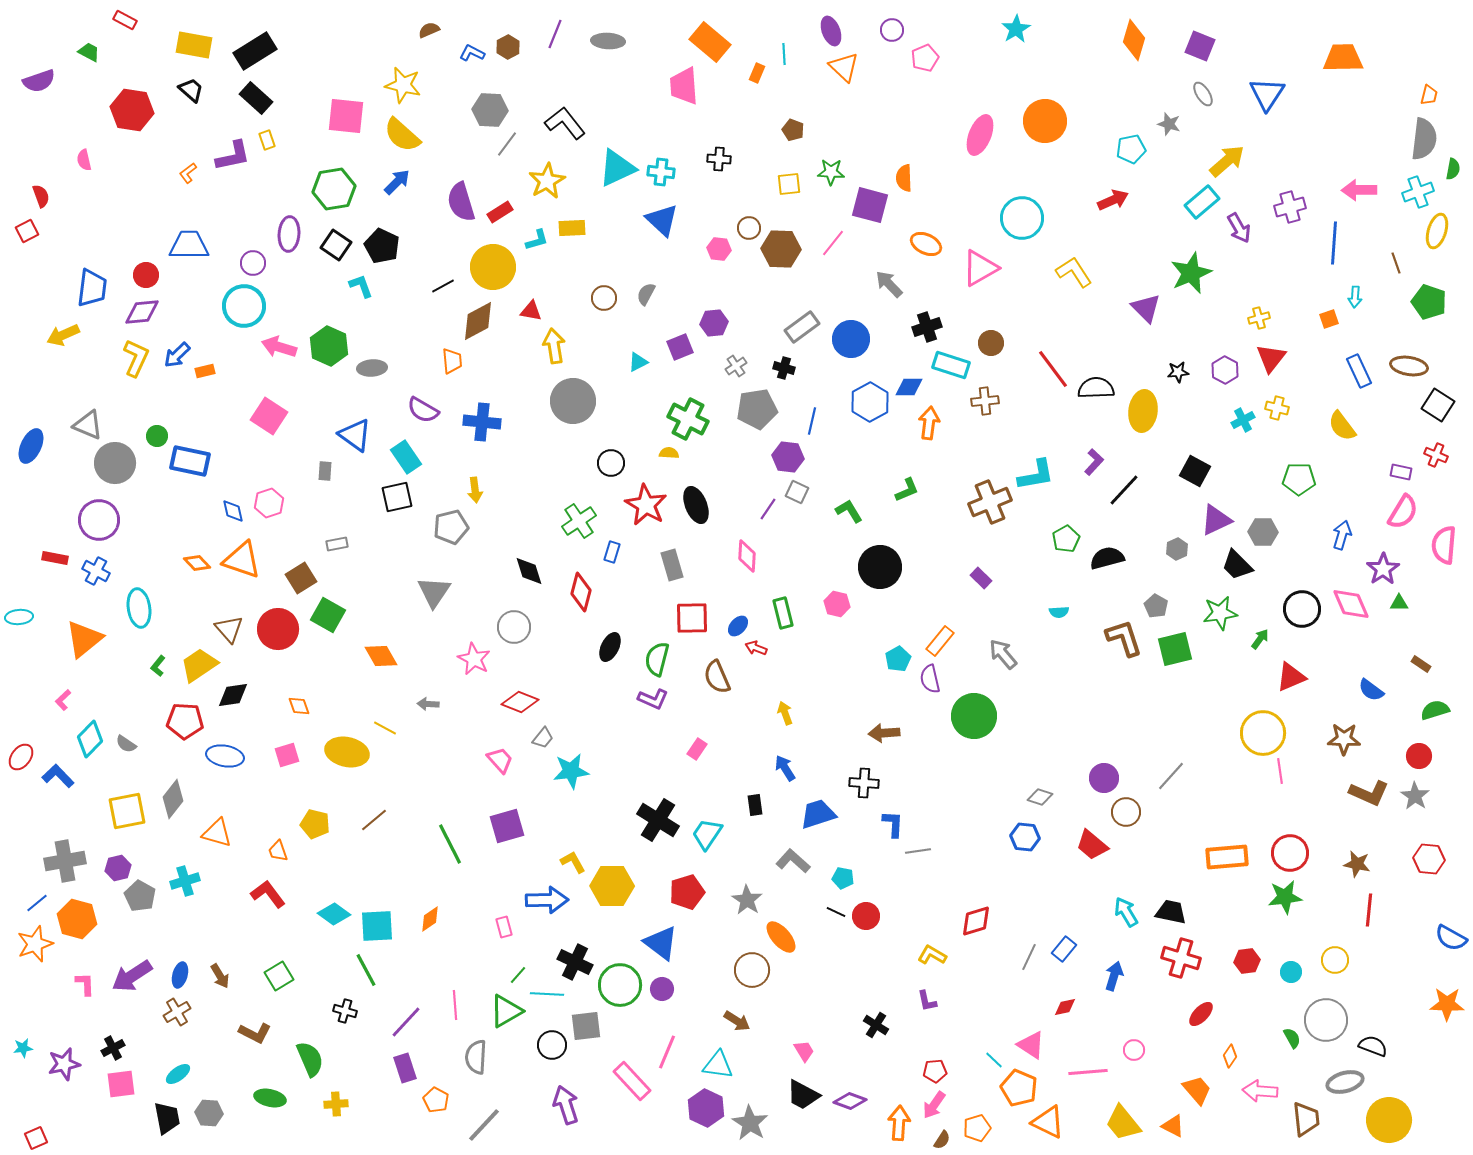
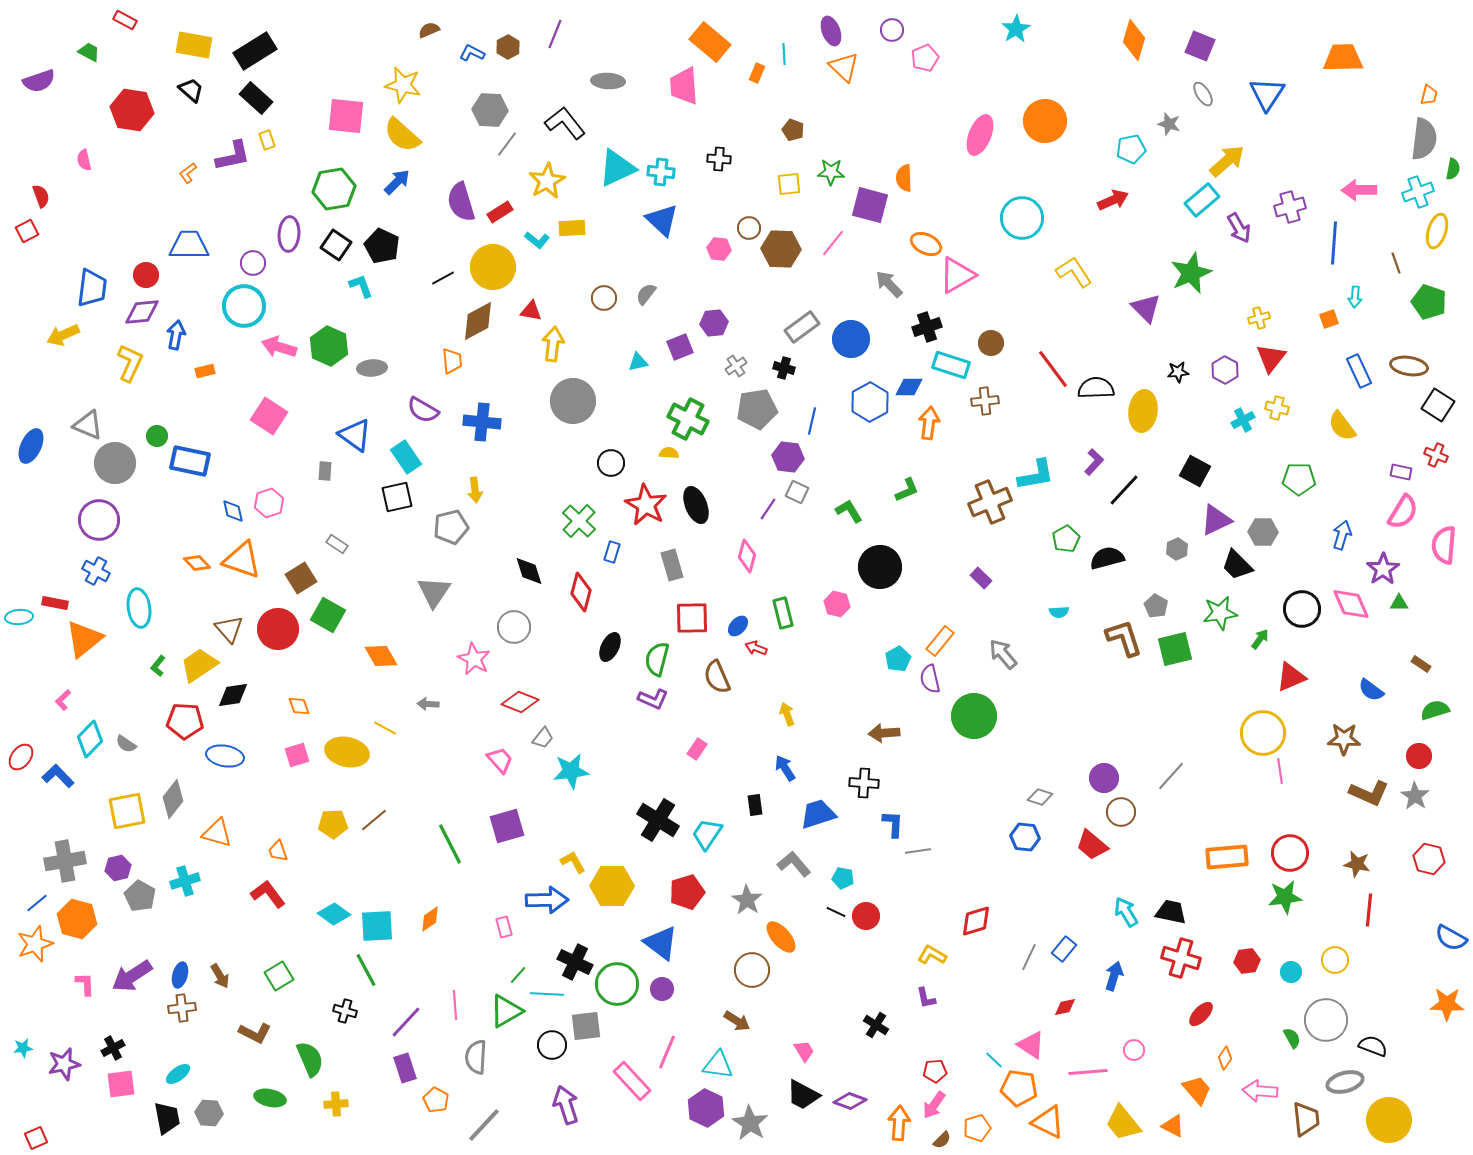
gray ellipse at (608, 41): moved 40 px down
cyan rectangle at (1202, 202): moved 2 px up
cyan L-shape at (537, 240): rotated 55 degrees clockwise
pink triangle at (980, 268): moved 23 px left, 7 px down
black line at (443, 286): moved 8 px up
gray semicircle at (646, 294): rotated 10 degrees clockwise
yellow arrow at (554, 346): moved 1 px left, 2 px up; rotated 16 degrees clockwise
blue arrow at (177, 355): moved 1 px left, 20 px up; rotated 144 degrees clockwise
yellow L-shape at (136, 358): moved 6 px left, 5 px down
cyan triangle at (638, 362): rotated 15 degrees clockwise
green cross at (579, 521): rotated 12 degrees counterclockwise
gray rectangle at (337, 544): rotated 45 degrees clockwise
pink diamond at (747, 556): rotated 12 degrees clockwise
red rectangle at (55, 558): moved 45 px down
yellow arrow at (785, 713): moved 2 px right, 1 px down
pink square at (287, 755): moved 10 px right
brown circle at (1126, 812): moved 5 px left
yellow pentagon at (315, 824): moved 18 px right; rotated 16 degrees counterclockwise
red hexagon at (1429, 859): rotated 8 degrees clockwise
gray L-shape at (793, 861): moved 1 px right, 3 px down; rotated 8 degrees clockwise
green circle at (620, 985): moved 3 px left, 1 px up
purple L-shape at (927, 1001): moved 1 px left, 3 px up
brown cross at (177, 1012): moved 5 px right, 4 px up; rotated 24 degrees clockwise
orange diamond at (1230, 1056): moved 5 px left, 2 px down
orange pentagon at (1019, 1088): rotated 15 degrees counterclockwise
brown semicircle at (942, 1140): rotated 12 degrees clockwise
